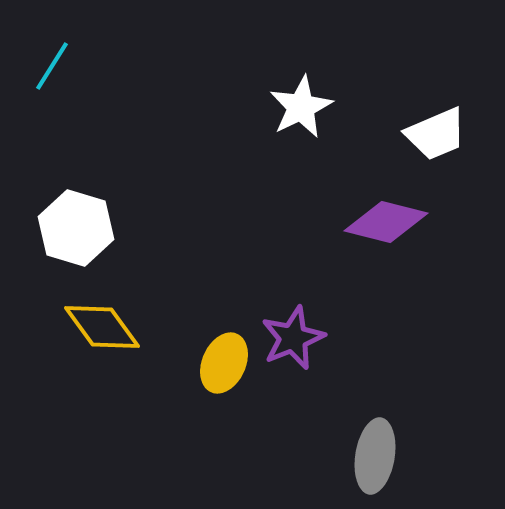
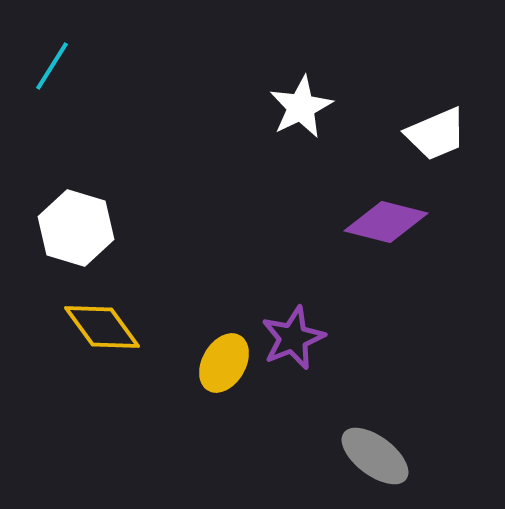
yellow ellipse: rotated 6 degrees clockwise
gray ellipse: rotated 62 degrees counterclockwise
